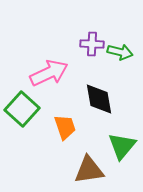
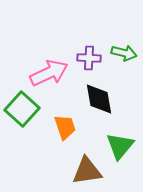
purple cross: moved 3 px left, 14 px down
green arrow: moved 4 px right, 1 px down
green triangle: moved 2 px left
brown triangle: moved 2 px left, 1 px down
